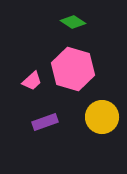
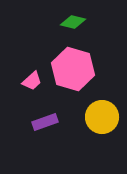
green diamond: rotated 20 degrees counterclockwise
